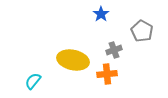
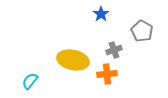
cyan semicircle: moved 3 px left
